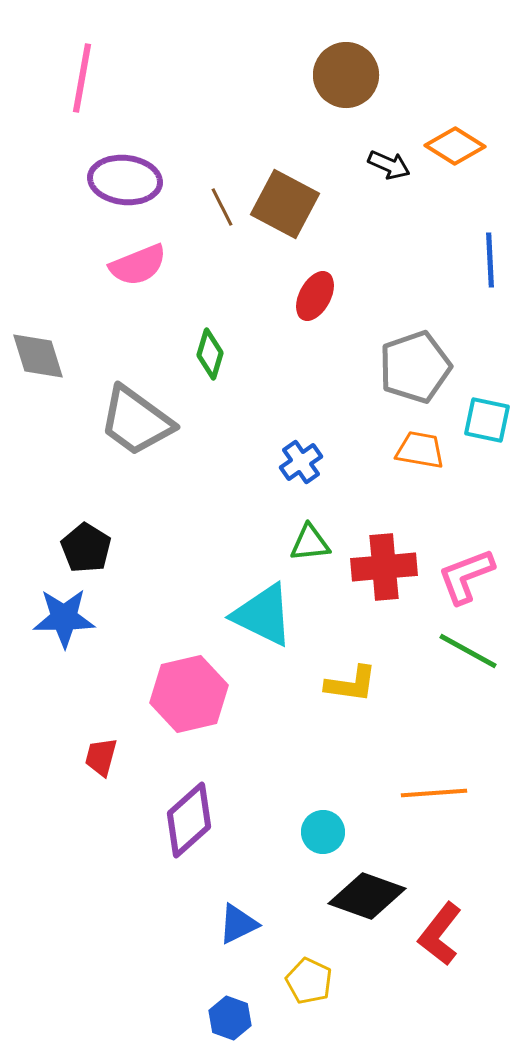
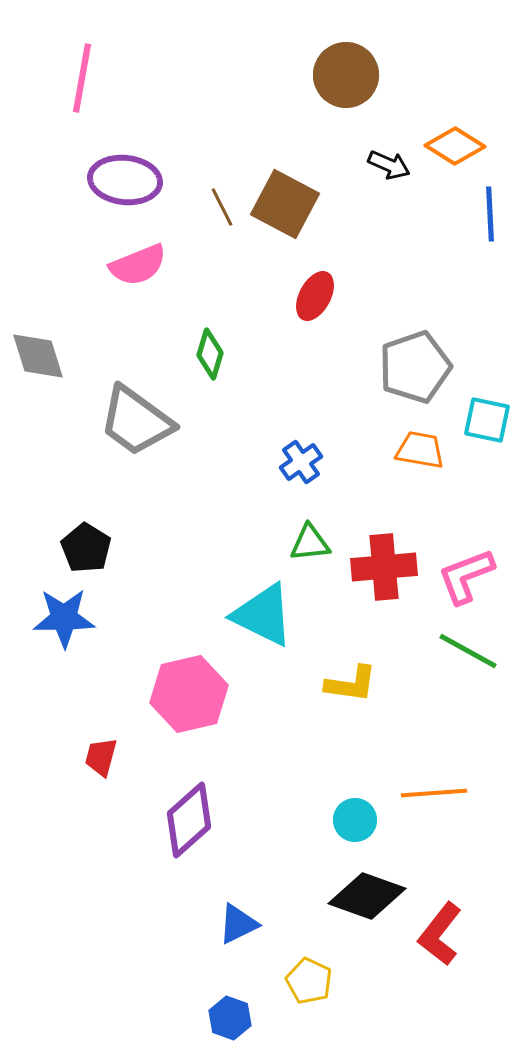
blue line: moved 46 px up
cyan circle: moved 32 px right, 12 px up
